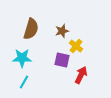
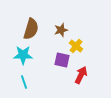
brown star: moved 1 px left, 1 px up
cyan star: moved 1 px right, 3 px up
cyan line: rotated 48 degrees counterclockwise
